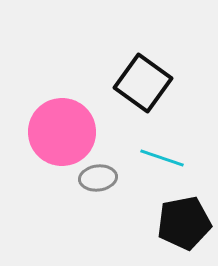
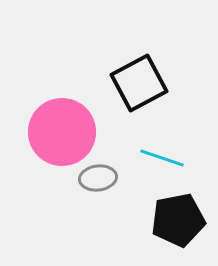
black square: moved 4 px left; rotated 26 degrees clockwise
black pentagon: moved 6 px left, 3 px up
